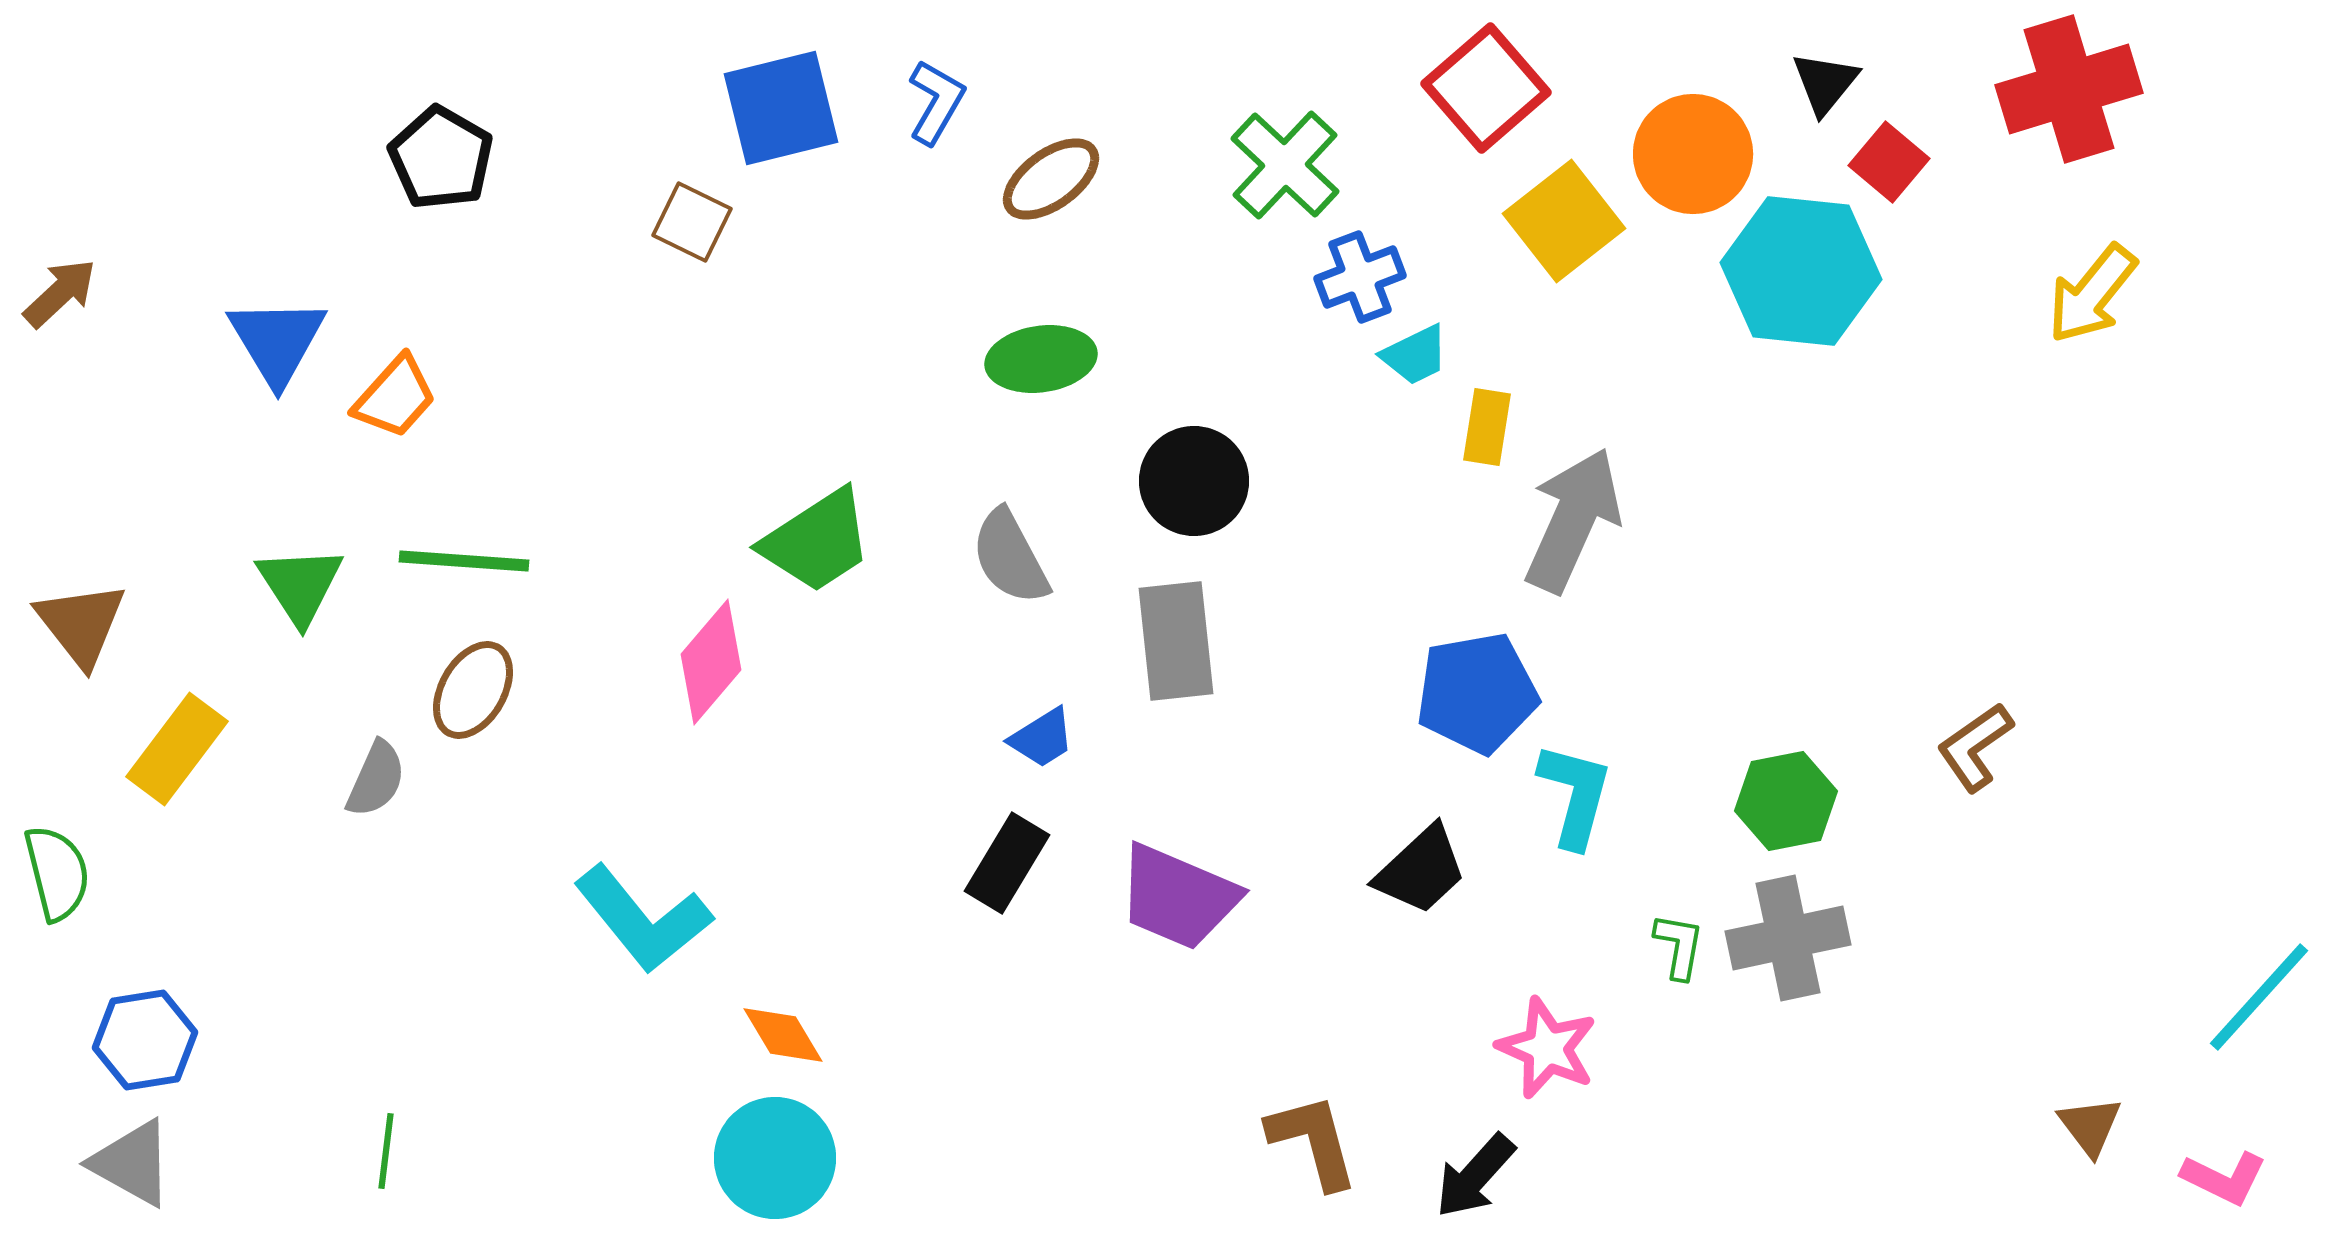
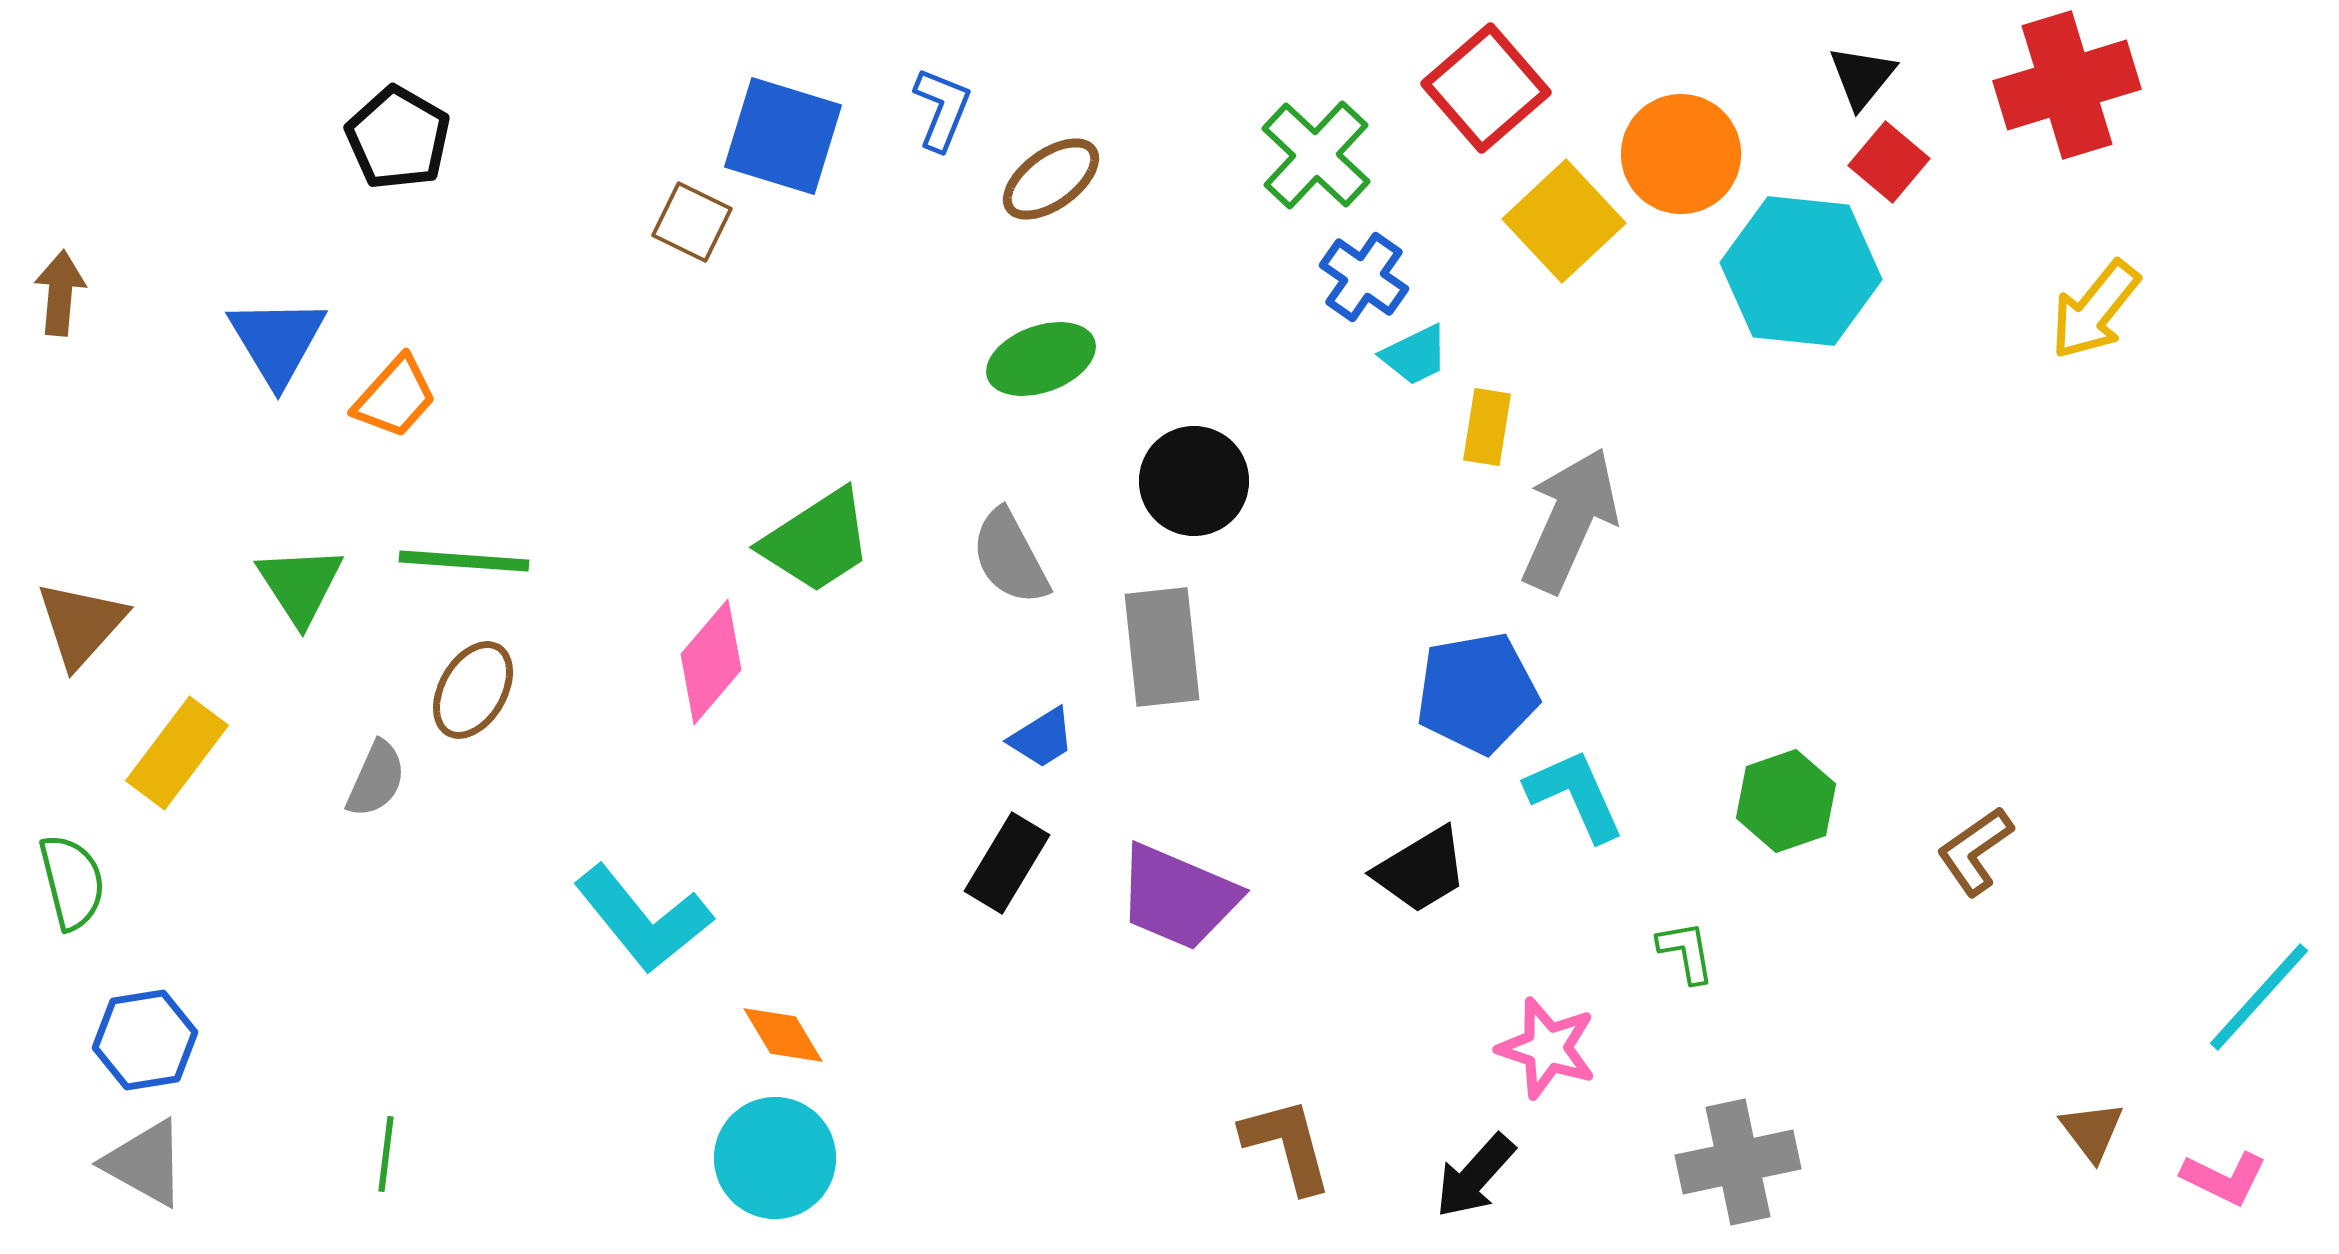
black triangle at (1825, 83): moved 37 px right, 6 px up
red cross at (2069, 89): moved 2 px left, 4 px up
blue L-shape at (936, 102): moved 6 px right, 7 px down; rotated 8 degrees counterclockwise
blue square at (781, 108): moved 2 px right, 28 px down; rotated 31 degrees clockwise
orange circle at (1693, 154): moved 12 px left
black pentagon at (441, 158): moved 43 px left, 20 px up
green cross at (1285, 165): moved 31 px right, 10 px up
yellow square at (1564, 221): rotated 5 degrees counterclockwise
blue cross at (1360, 277): moved 4 px right; rotated 34 degrees counterclockwise
brown arrow at (60, 293): rotated 42 degrees counterclockwise
yellow arrow at (2092, 294): moved 3 px right, 16 px down
green ellipse at (1041, 359): rotated 12 degrees counterclockwise
gray arrow at (1573, 520): moved 3 px left
brown triangle at (81, 624): rotated 20 degrees clockwise
gray rectangle at (1176, 641): moved 14 px left, 6 px down
brown L-shape at (1975, 747): moved 104 px down
yellow rectangle at (177, 749): moved 4 px down
cyan L-shape at (1575, 795): rotated 39 degrees counterclockwise
green hexagon at (1786, 801): rotated 8 degrees counterclockwise
black trapezoid at (1421, 870): rotated 12 degrees clockwise
green semicircle at (57, 873): moved 15 px right, 9 px down
gray cross at (1788, 938): moved 50 px left, 224 px down
green L-shape at (1679, 946): moved 7 px right, 6 px down; rotated 20 degrees counterclockwise
pink star at (1547, 1048): rotated 6 degrees counterclockwise
brown triangle at (2090, 1126): moved 2 px right, 5 px down
brown L-shape at (1313, 1141): moved 26 px left, 4 px down
green line at (386, 1151): moved 3 px down
gray triangle at (132, 1163): moved 13 px right
